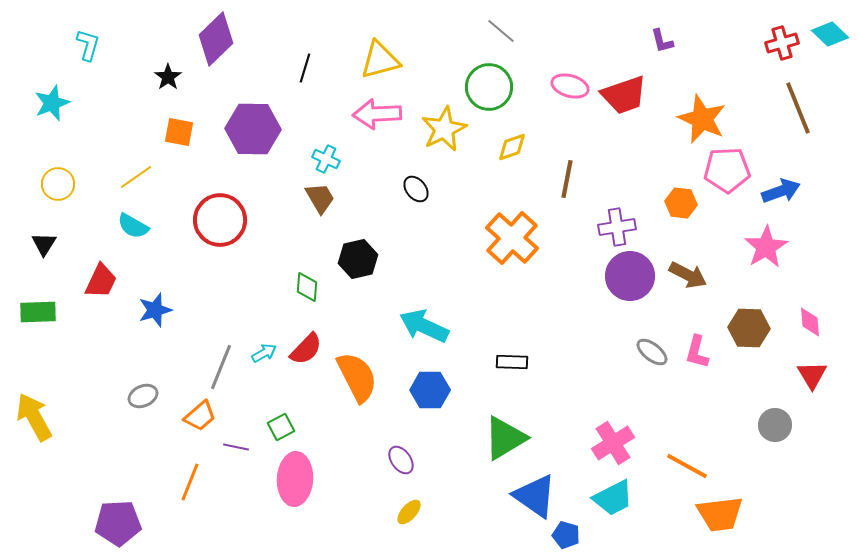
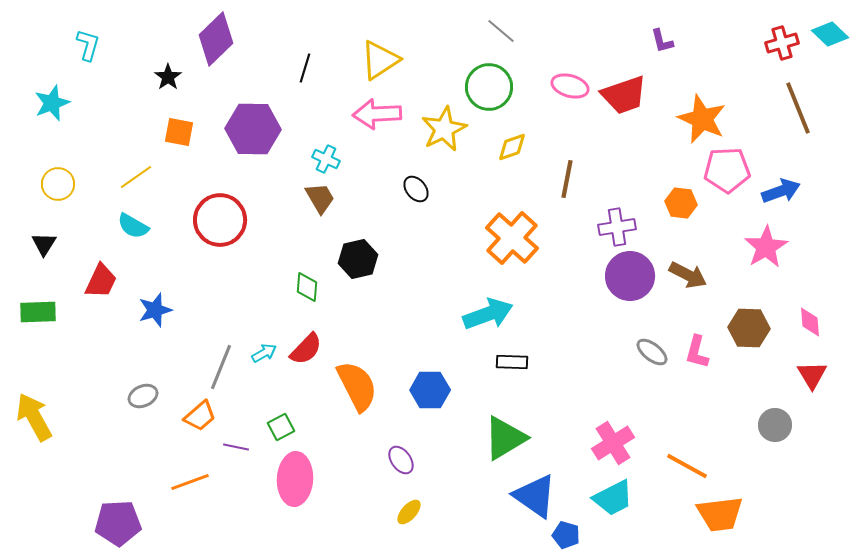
yellow triangle at (380, 60): rotated 18 degrees counterclockwise
cyan arrow at (424, 326): moved 64 px right, 12 px up; rotated 135 degrees clockwise
orange semicircle at (357, 377): moved 9 px down
orange line at (190, 482): rotated 48 degrees clockwise
